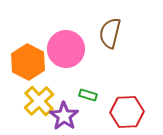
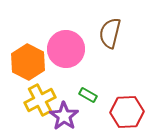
green rectangle: rotated 12 degrees clockwise
yellow cross: moved 1 px right, 1 px up; rotated 16 degrees clockwise
